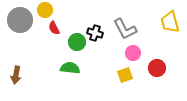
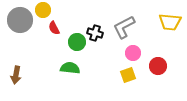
yellow circle: moved 2 px left
yellow trapezoid: rotated 70 degrees counterclockwise
gray L-shape: moved 1 px left, 2 px up; rotated 90 degrees clockwise
red circle: moved 1 px right, 2 px up
yellow square: moved 3 px right
